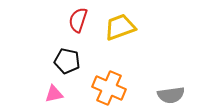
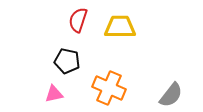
yellow trapezoid: rotated 20 degrees clockwise
gray semicircle: rotated 44 degrees counterclockwise
